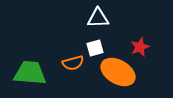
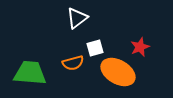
white triangle: moved 21 px left; rotated 35 degrees counterclockwise
